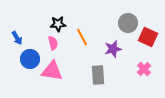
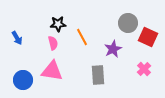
purple star: rotated 12 degrees counterclockwise
blue circle: moved 7 px left, 21 px down
